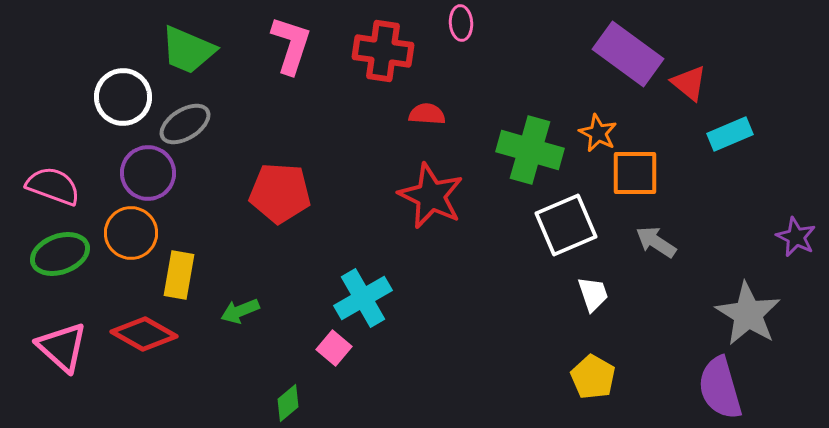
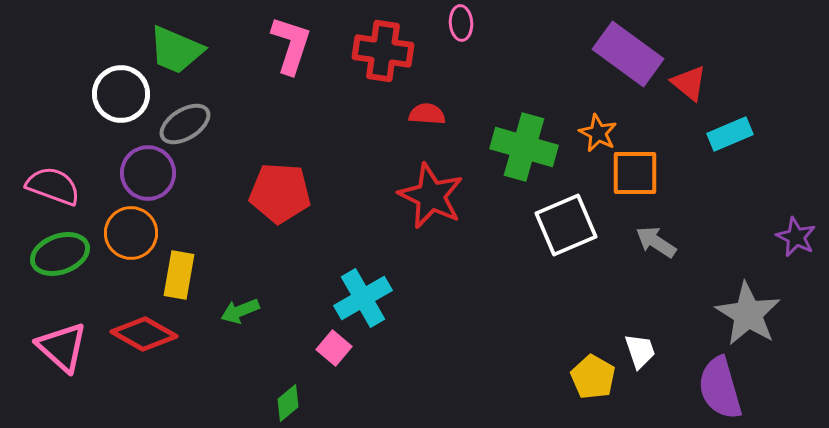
green trapezoid: moved 12 px left
white circle: moved 2 px left, 3 px up
green cross: moved 6 px left, 3 px up
white trapezoid: moved 47 px right, 57 px down
